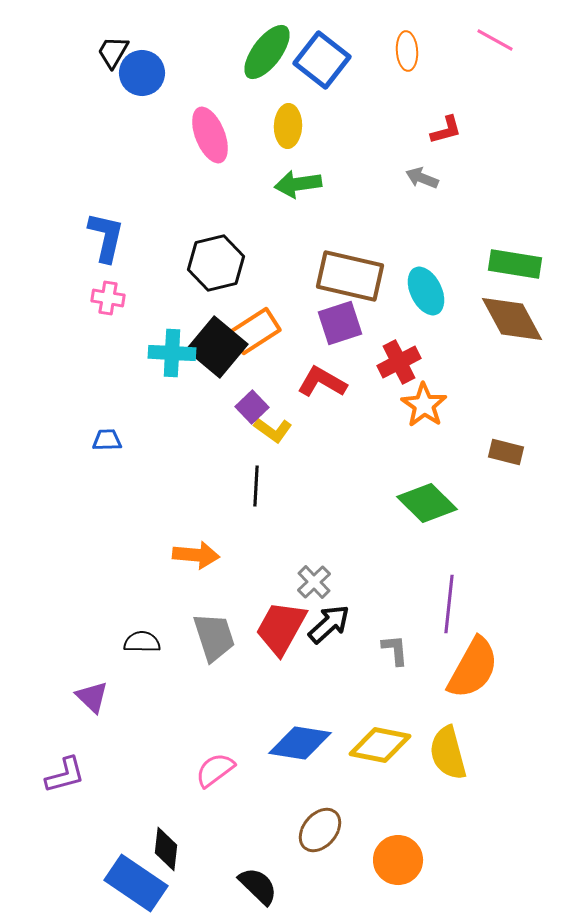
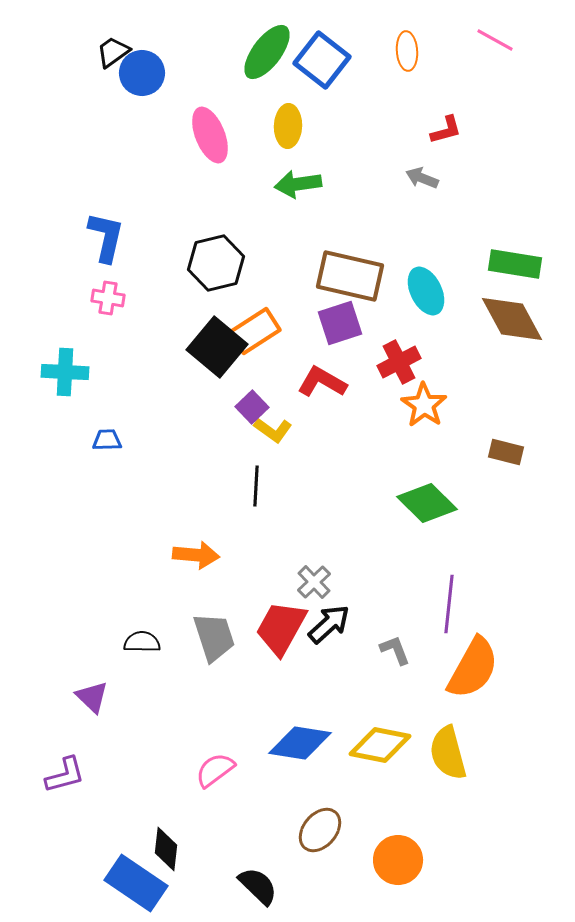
black trapezoid at (113, 52): rotated 24 degrees clockwise
cyan cross at (172, 353): moved 107 px left, 19 px down
gray L-shape at (395, 650): rotated 16 degrees counterclockwise
